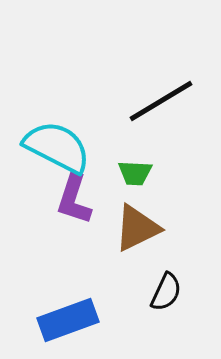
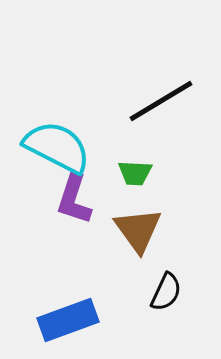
brown triangle: moved 1 px right, 2 px down; rotated 40 degrees counterclockwise
